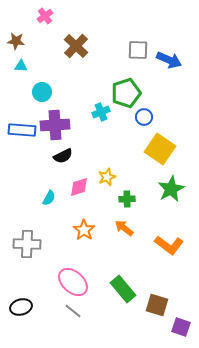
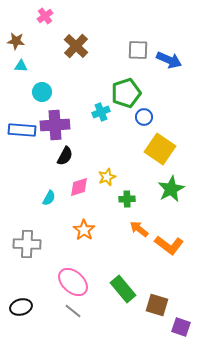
black semicircle: moved 2 px right; rotated 36 degrees counterclockwise
orange arrow: moved 15 px right, 1 px down
